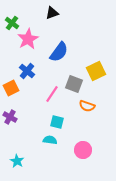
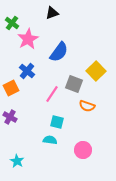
yellow square: rotated 18 degrees counterclockwise
